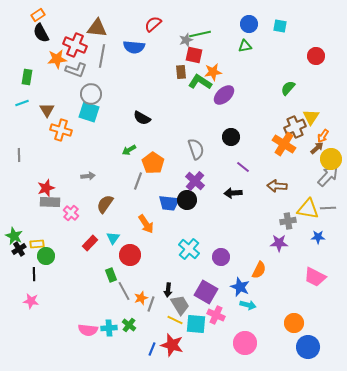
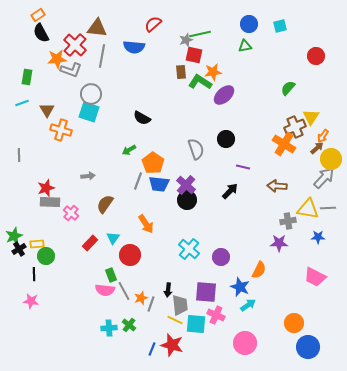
cyan square at (280, 26): rotated 24 degrees counterclockwise
red cross at (75, 45): rotated 20 degrees clockwise
gray L-shape at (76, 70): moved 5 px left
black circle at (231, 137): moved 5 px left, 2 px down
purple line at (243, 167): rotated 24 degrees counterclockwise
gray arrow at (328, 176): moved 4 px left, 2 px down
purple cross at (195, 181): moved 9 px left, 4 px down
black arrow at (233, 193): moved 3 px left, 2 px up; rotated 138 degrees clockwise
blue trapezoid at (169, 203): moved 10 px left, 19 px up
green star at (14, 236): rotated 24 degrees clockwise
purple square at (206, 292): rotated 25 degrees counterclockwise
gray trapezoid at (180, 305): rotated 25 degrees clockwise
cyan arrow at (248, 305): rotated 49 degrees counterclockwise
pink semicircle at (88, 330): moved 17 px right, 40 px up
